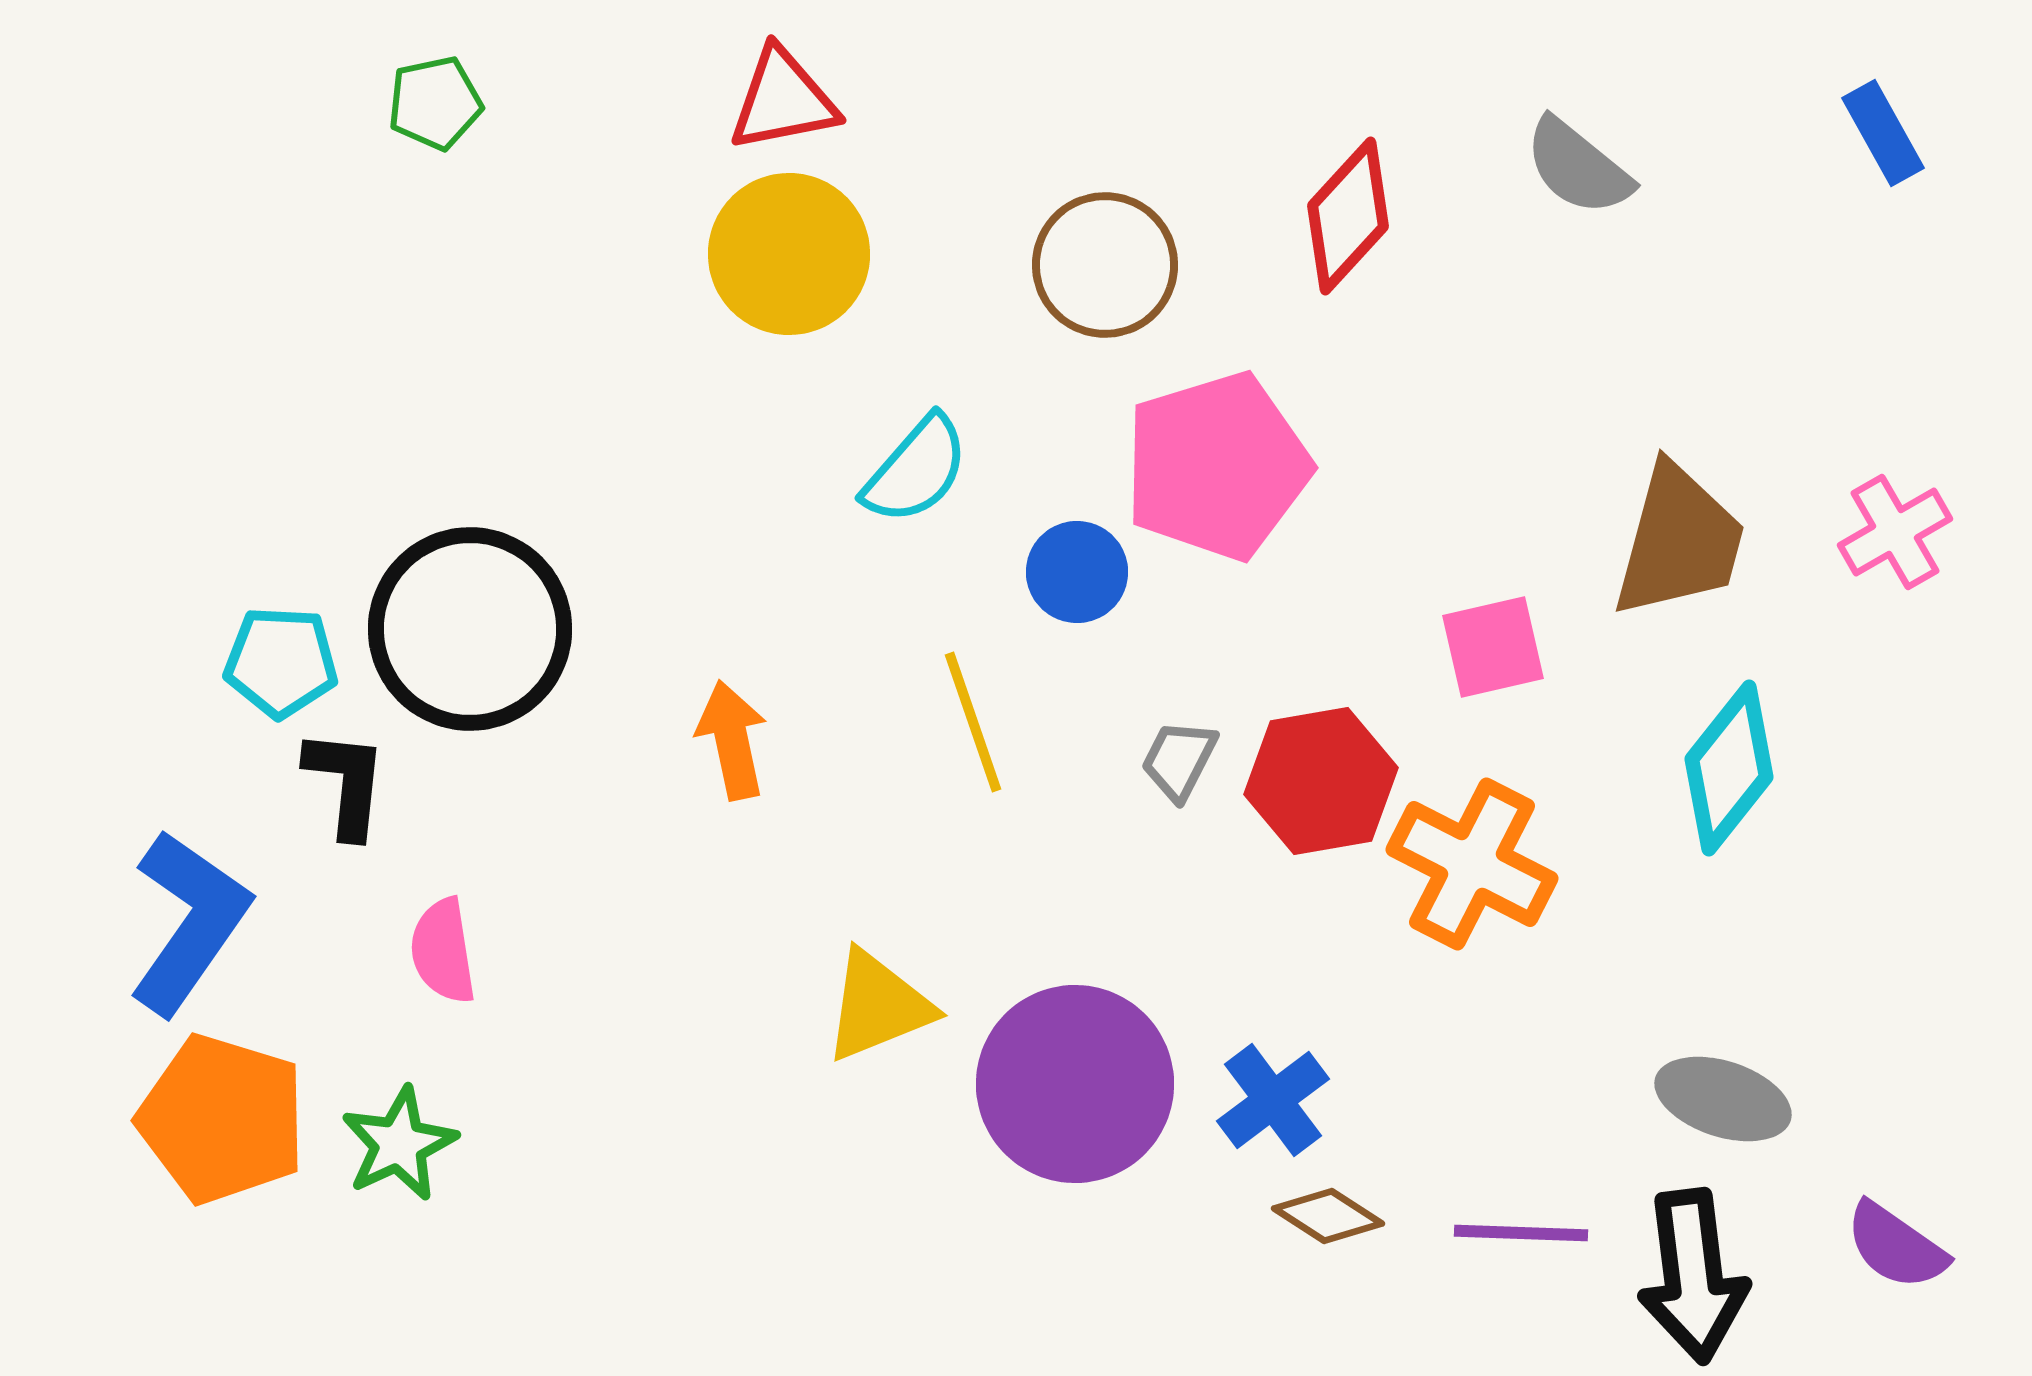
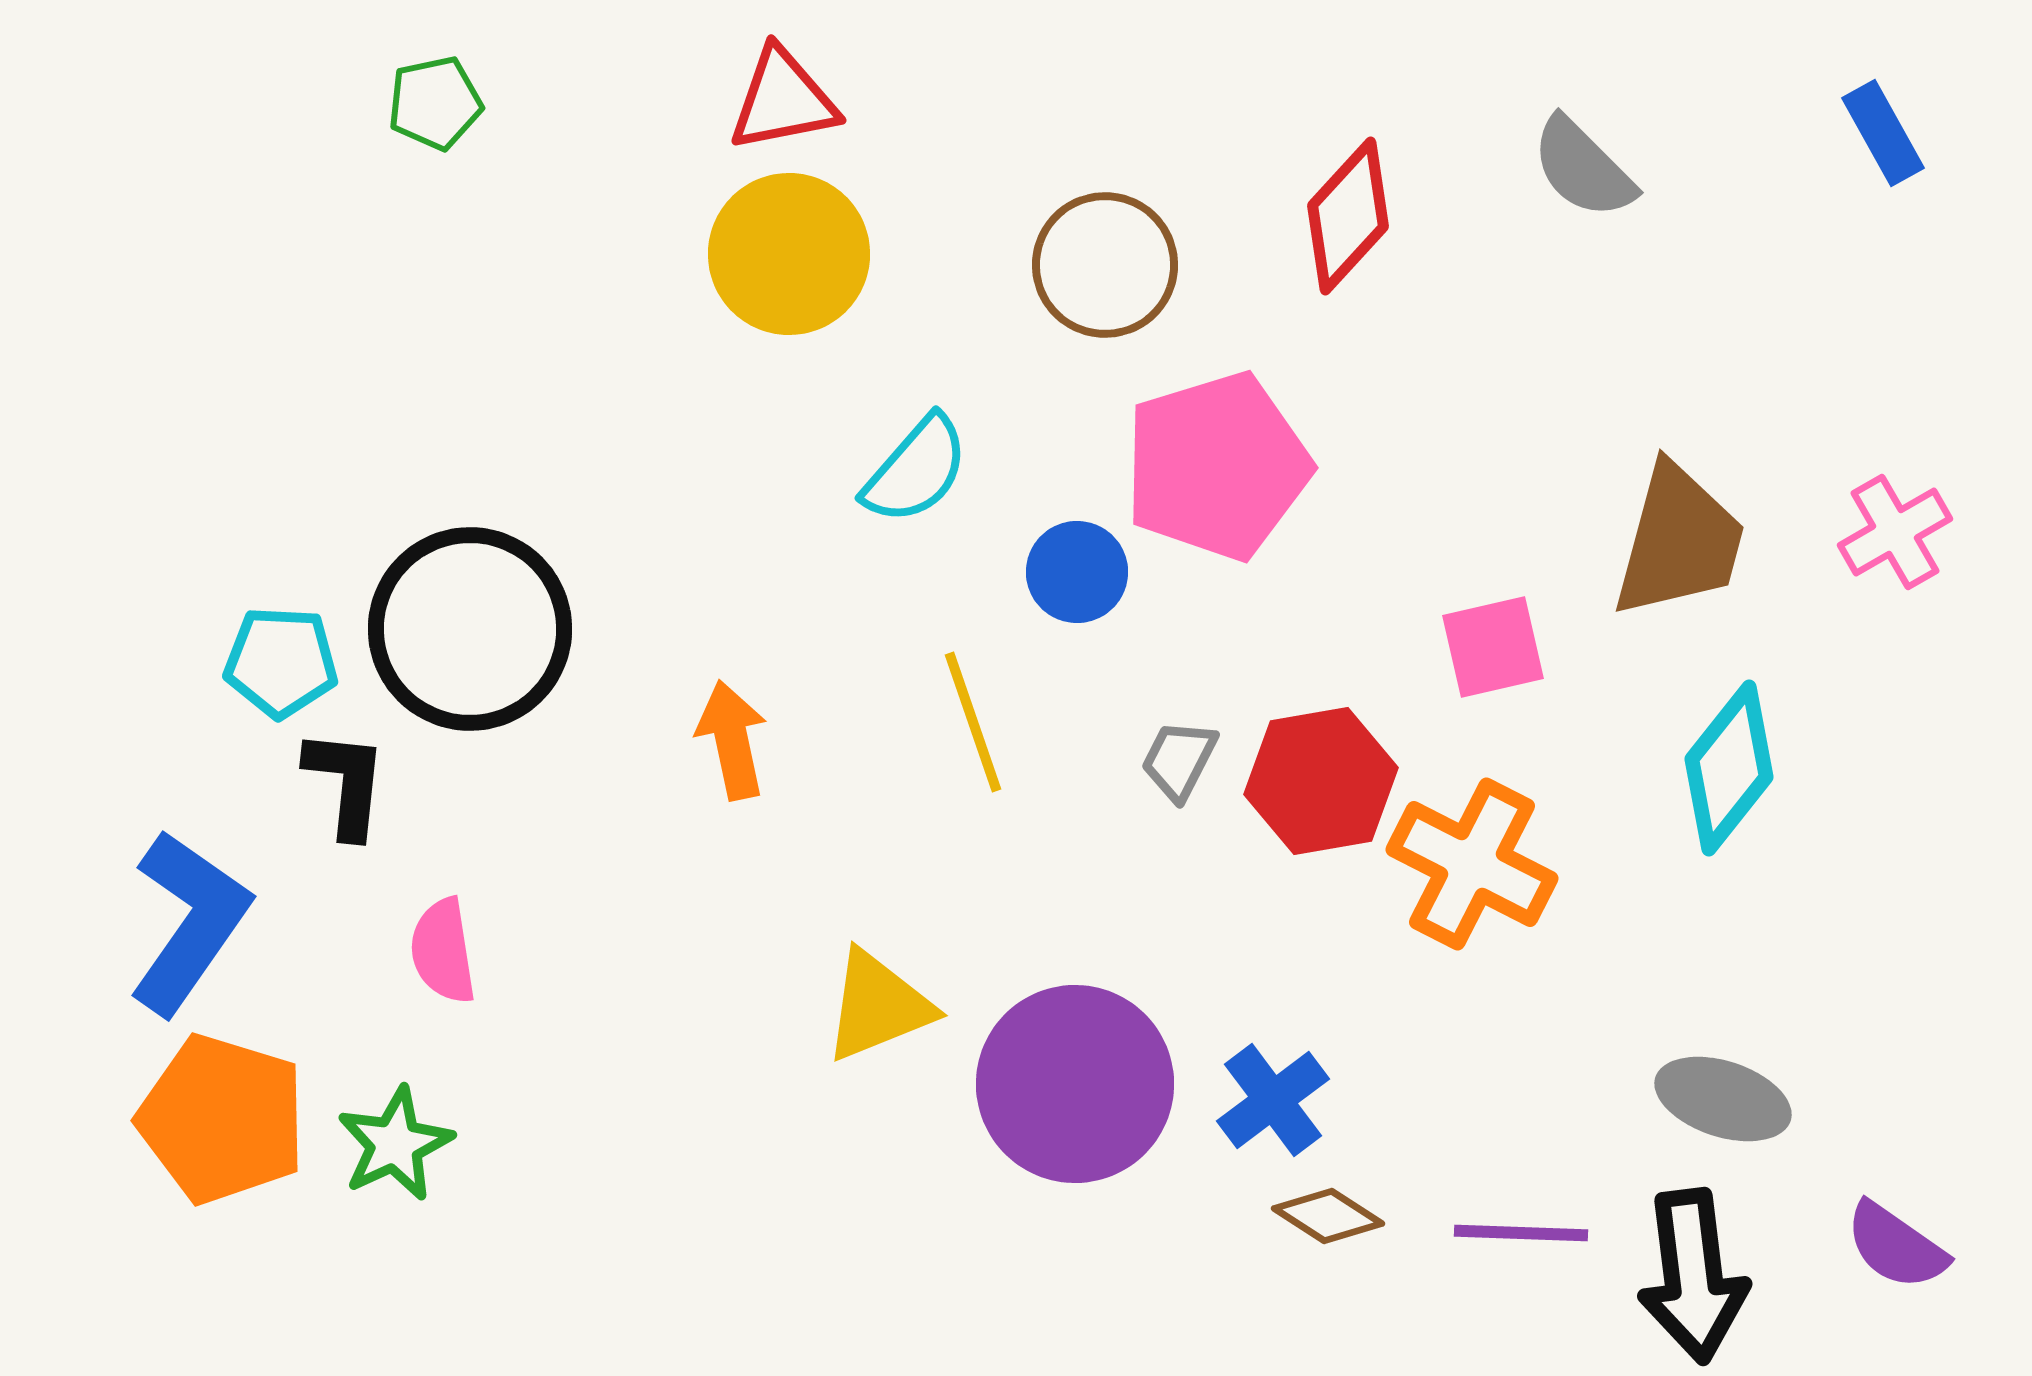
gray semicircle: moved 5 px right, 1 px down; rotated 6 degrees clockwise
green star: moved 4 px left
